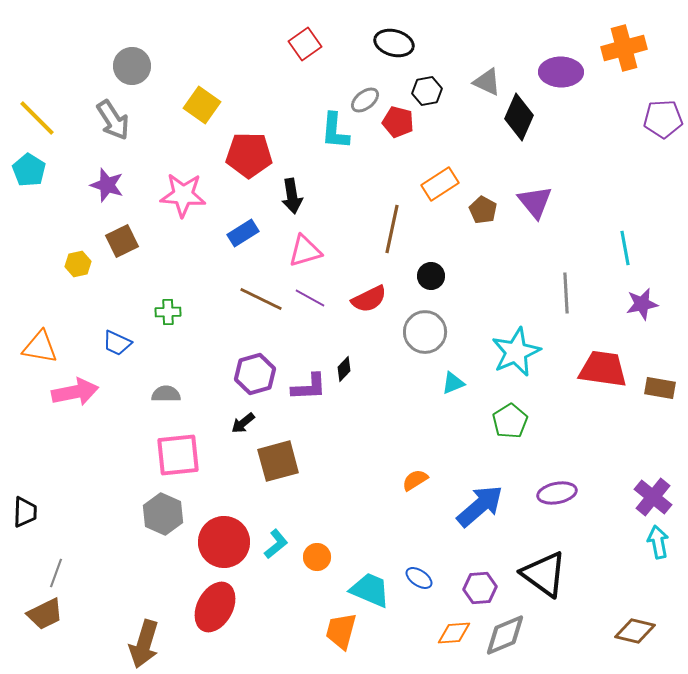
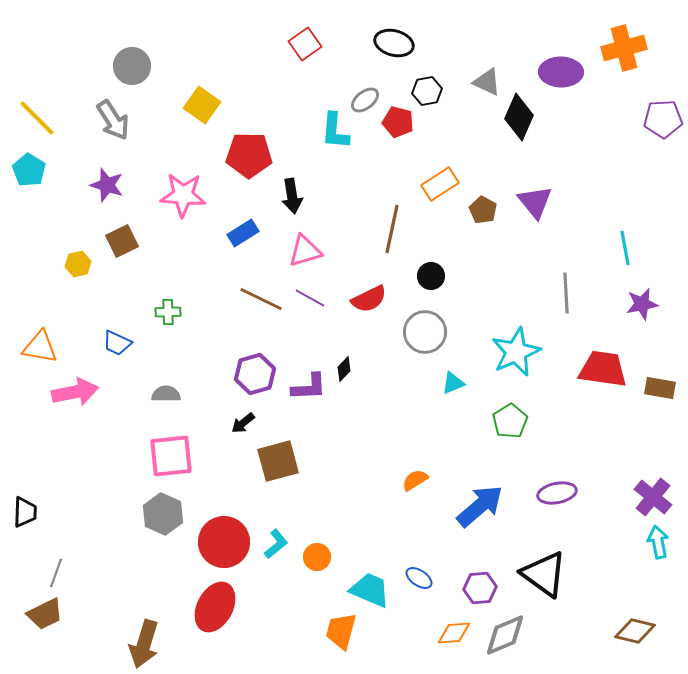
pink square at (178, 455): moved 7 px left, 1 px down
